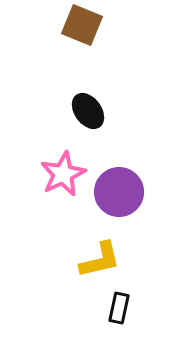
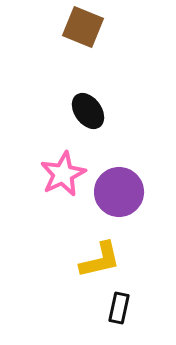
brown square: moved 1 px right, 2 px down
